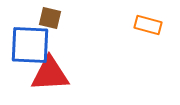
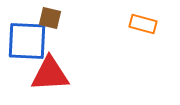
orange rectangle: moved 5 px left, 1 px up
blue square: moved 3 px left, 4 px up
